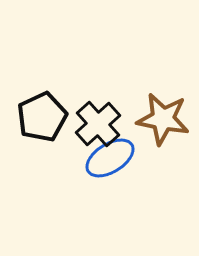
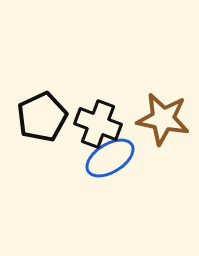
black cross: rotated 27 degrees counterclockwise
